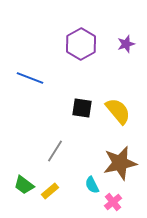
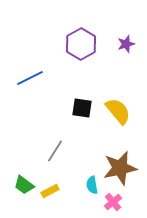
blue line: rotated 48 degrees counterclockwise
brown star: moved 5 px down
cyan semicircle: rotated 18 degrees clockwise
yellow rectangle: rotated 12 degrees clockwise
